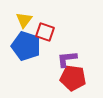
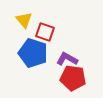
yellow triangle: rotated 18 degrees counterclockwise
blue pentagon: moved 7 px right, 7 px down
purple L-shape: rotated 35 degrees clockwise
